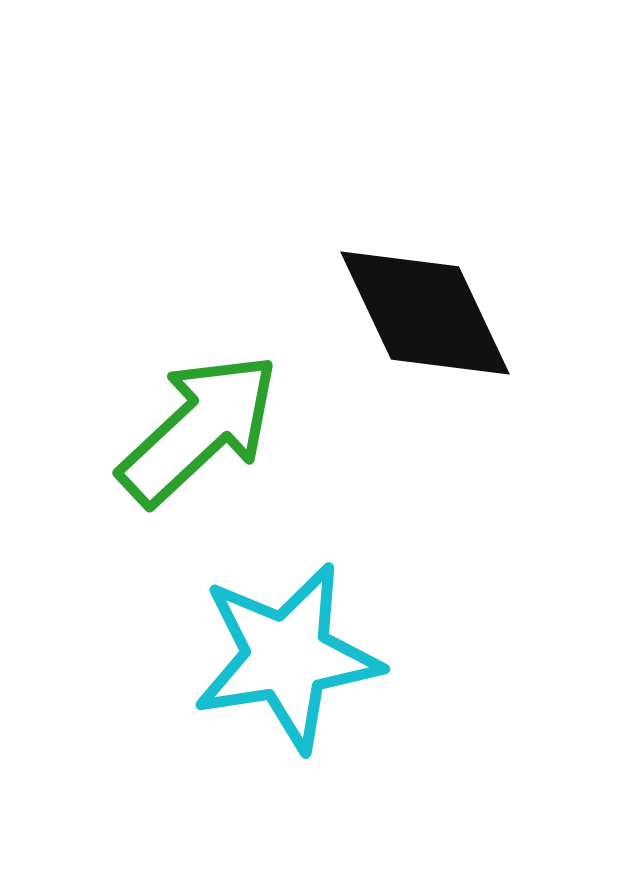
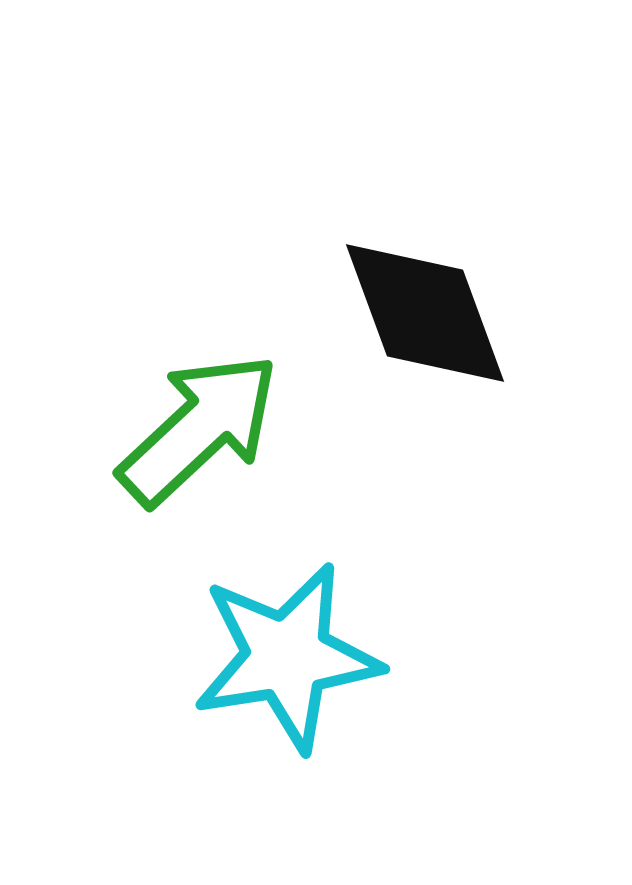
black diamond: rotated 5 degrees clockwise
